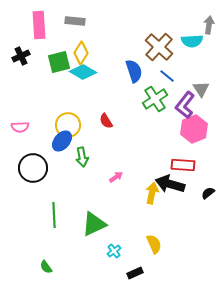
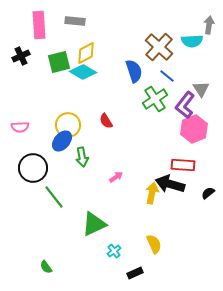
yellow diamond: moved 5 px right; rotated 30 degrees clockwise
green line: moved 18 px up; rotated 35 degrees counterclockwise
